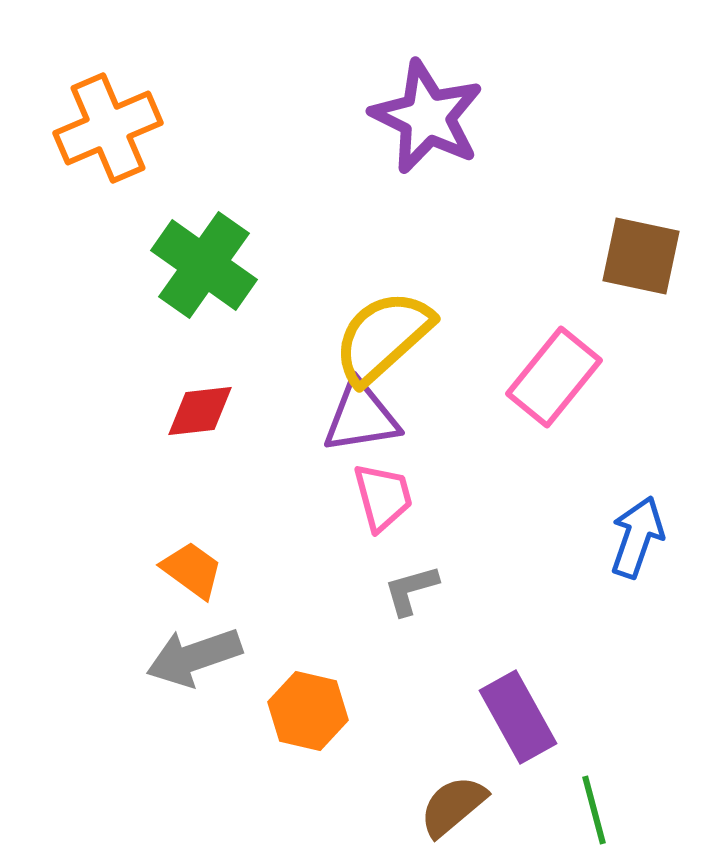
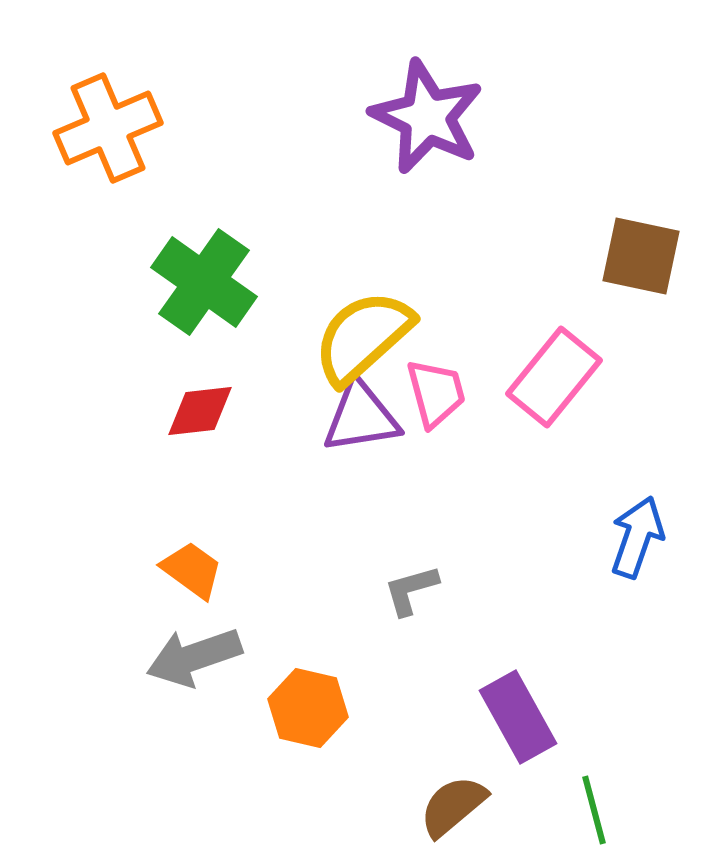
green cross: moved 17 px down
yellow semicircle: moved 20 px left
pink trapezoid: moved 53 px right, 104 px up
orange hexagon: moved 3 px up
